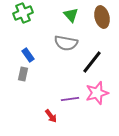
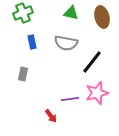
green triangle: moved 2 px up; rotated 35 degrees counterclockwise
blue rectangle: moved 4 px right, 13 px up; rotated 24 degrees clockwise
